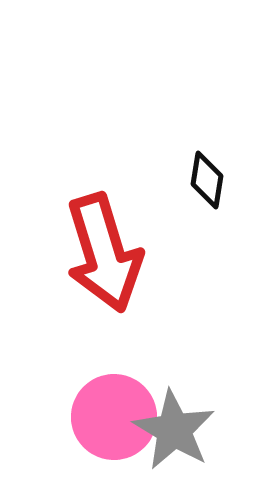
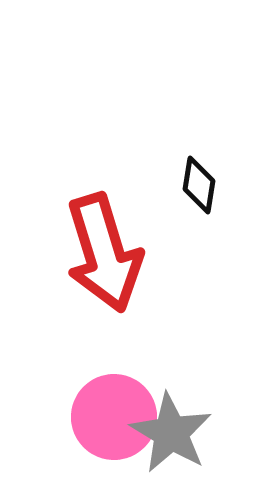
black diamond: moved 8 px left, 5 px down
gray star: moved 3 px left, 3 px down
